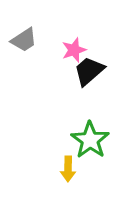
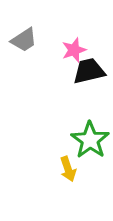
black trapezoid: rotated 28 degrees clockwise
yellow arrow: rotated 20 degrees counterclockwise
